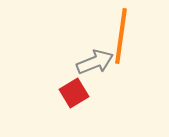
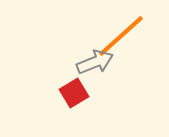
orange line: rotated 40 degrees clockwise
